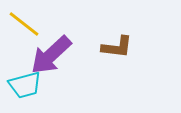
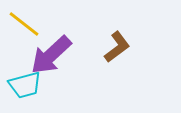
brown L-shape: rotated 44 degrees counterclockwise
